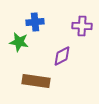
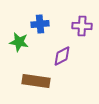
blue cross: moved 5 px right, 2 px down
